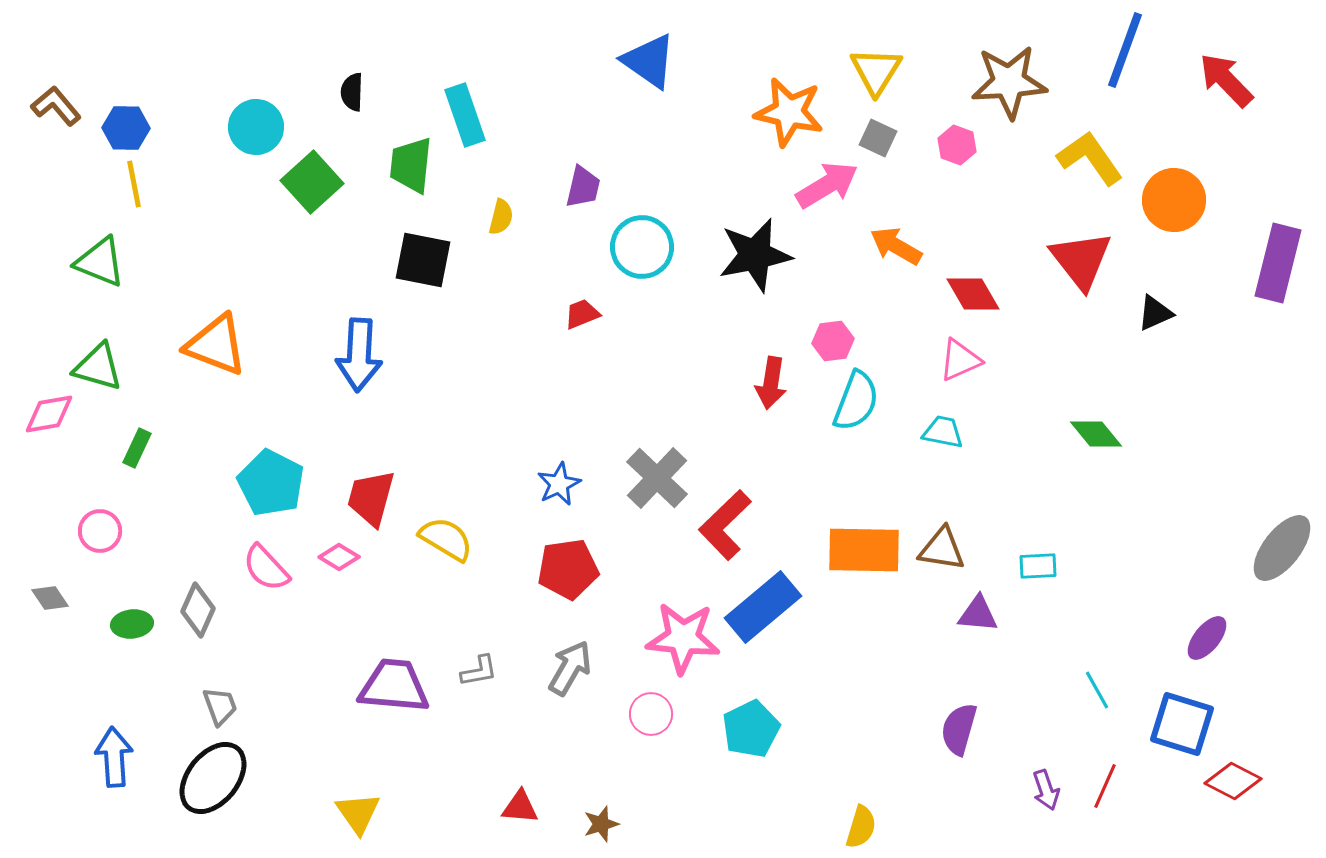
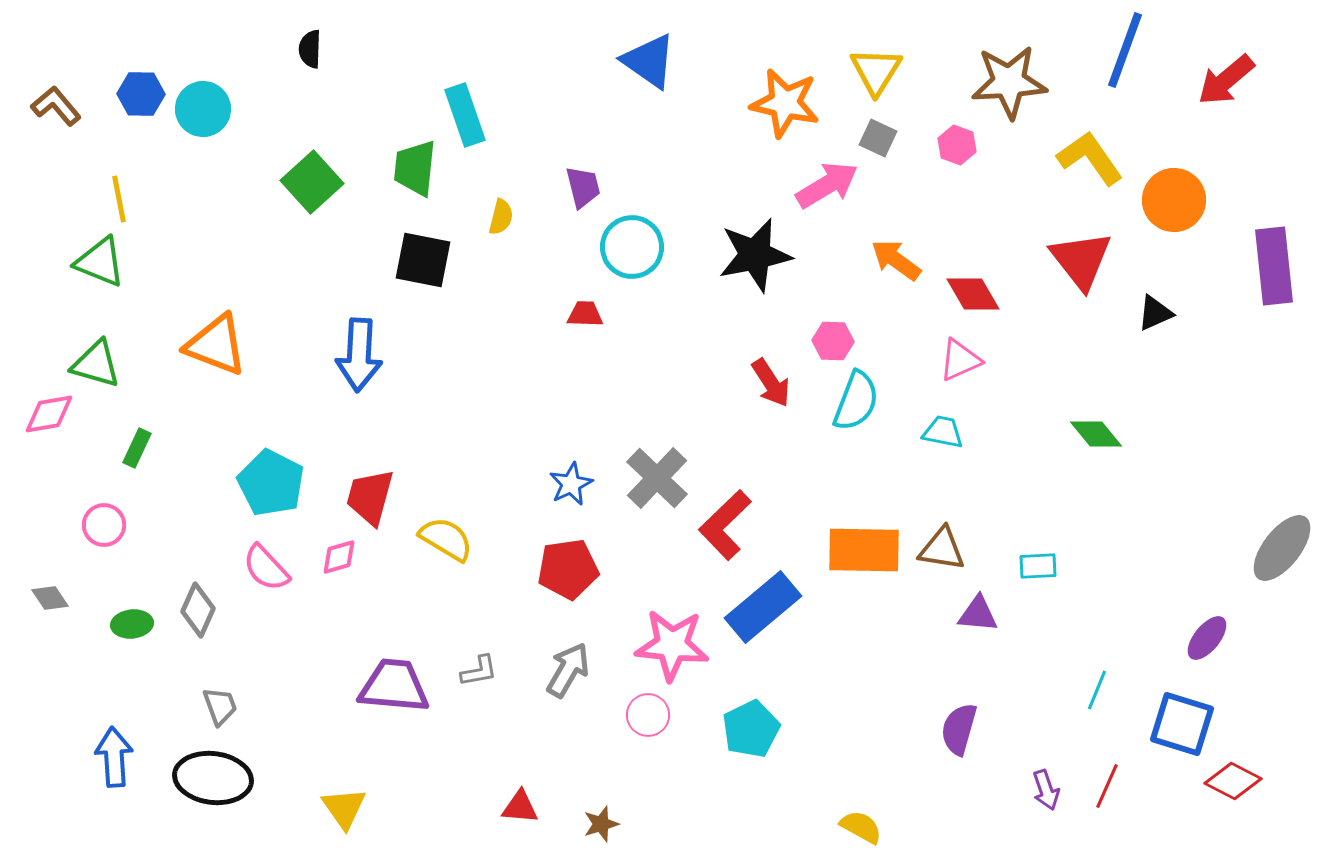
red arrow at (1226, 80): rotated 86 degrees counterclockwise
black semicircle at (352, 92): moved 42 px left, 43 px up
orange star at (789, 112): moved 4 px left, 9 px up
cyan circle at (256, 127): moved 53 px left, 18 px up
blue hexagon at (126, 128): moved 15 px right, 34 px up
green trapezoid at (411, 165): moved 4 px right, 3 px down
yellow line at (134, 184): moved 15 px left, 15 px down
purple trapezoid at (583, 187): rotated 27 degrees counterclockwise
orange arrow at (896, 246): moved 14 px down; rotated 6 degrees clockwise
cyan circle at (642, 247): moved 10 px left
purple rectangle at (1278, 263): moved 4 px left, 3 px down; rotated 20 degrees counterclockwise
red trapezoid at (582, 314): moved 3 px right; rotated 24 degrees clockwise
pink hexagon at (833, 341): rotated 9 degrees clockwise
green triangle at (98, 367): moved 2 px left, 3 px up
red arrow at (771, 383): rotated 42 degrees counterclockwise
blue star at (559, 484): moved 12 px right
red trapezoid at (371, 498): moved 1 px left, 1 px up
pink circle at (100, 531): moved 4 px right, 6 px up
pink diamond at (339, 557): rotated 48 degrees counterclockwise
pink star at (683, 638): moved 11 px left, 7 px down
gray arrow at (570, 668): moved 2 px left, 2 px down
cyan line at (1097, 690): rotated 51 degrees clockwise
pink circle at (651, 714): moved 3 px left, 1 px down
black ellipse at (213, 778): rotated 58 degrees clockwise
red line at (1105, 786): moved 2 px right
yellow triangle at (358, 813): moved 14 px left, 5 px up
yellow semicircle at (861, 827): rotated 78 degrees counterclockwise
